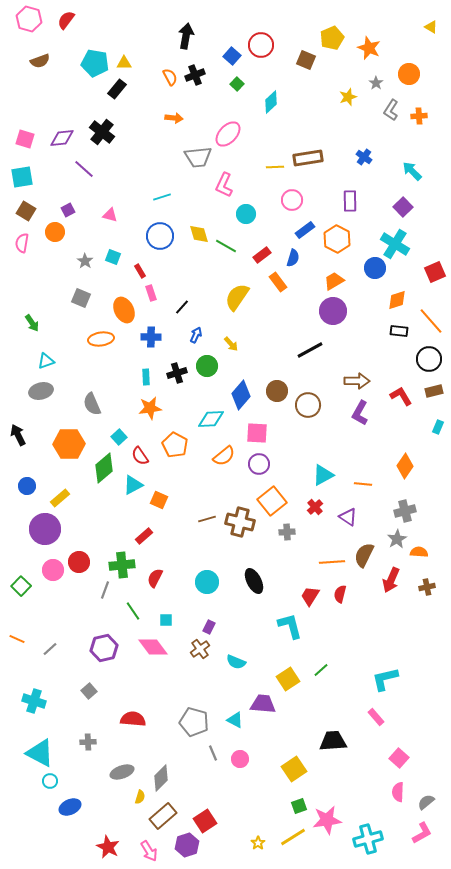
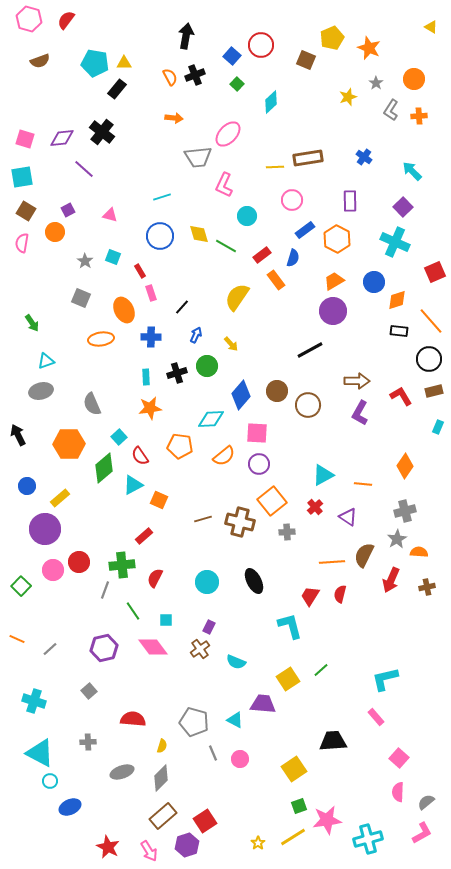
orange circle at (409, 74): moved 5 px right, 5 px down
cyan circle at (246, 214): moved 1 px right, 2 px down
cyan cross at (395, 244): moved 2 px up; rotated 8 degrees counterclockwise
blue circle at (375, 268): moved 1 px left, 14 px down
orange rectangle at (278, 282): moved 2 px left, 2 px up
orange pentagon at (175, 445): moved 5 px right, 1 px down; rotated 20 degrees counterclockwise
brown line at (207, 519): moved 4 px left
yellow semicircle at (140, 797): moved 22 px right, 51 px up
